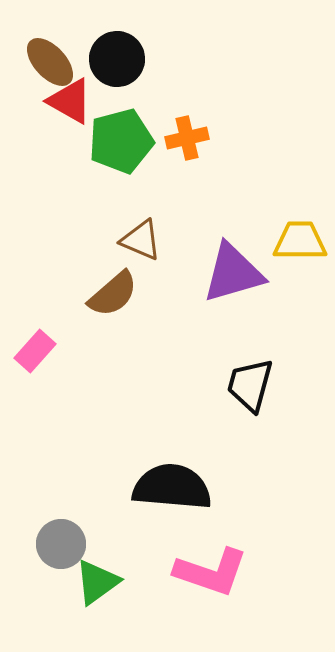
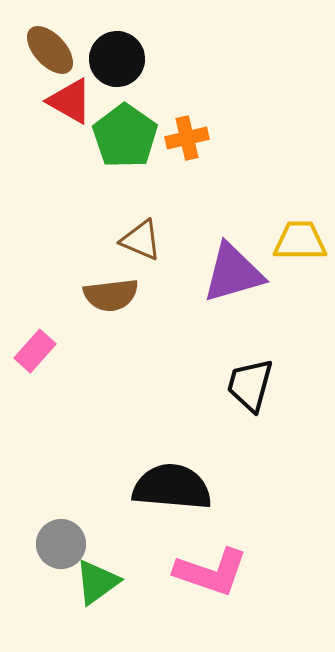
brown ellipse: moved 12 px up
green pentagon: moved 4 px right, 5 px up; rotated 22 degrees counterclockwise
brown semicircle: moved 2 px left, 1 px down; rotated 34 degrees clockwise
